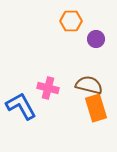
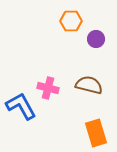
orange rectangle: moved 25 px down
